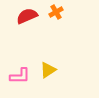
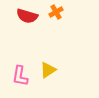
red semicircle: rotated 140 degrees counterclockwise
pink L-shape: rotated 100 degrees clockwise
